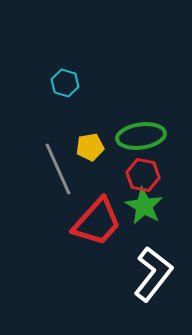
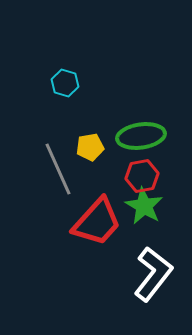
red hexagon: moved 1 px left, 1 px down; rotated 20 degrees counterclockwise
